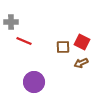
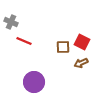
gray cross: rotated 24 degrees clockwise
